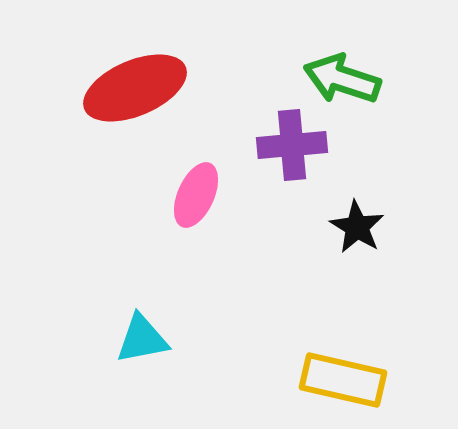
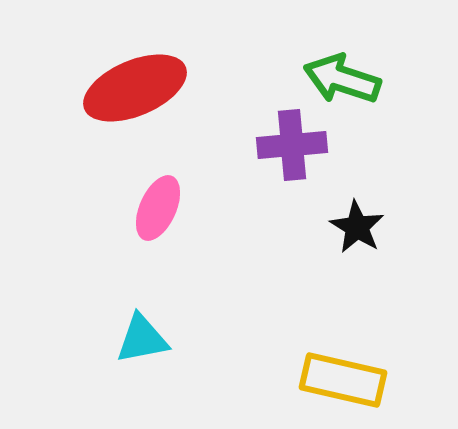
pink ellipse: moved 38 px left, 13 px down
